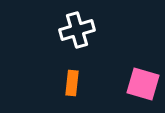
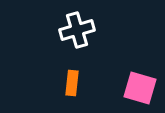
pink square: moved 3 px left, 4 px down
